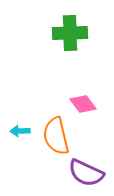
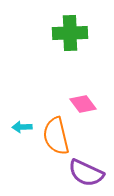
cyan arrow: moved 2 px right, 4 px up
